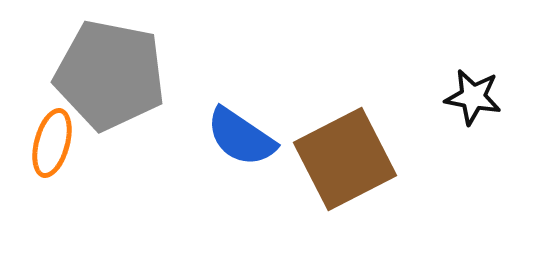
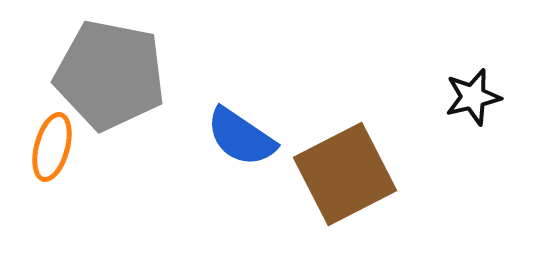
black star: rotated 24 degrees counterclockwise
orange ellipse: moved 4 px down
brown square: moved 15 px down
